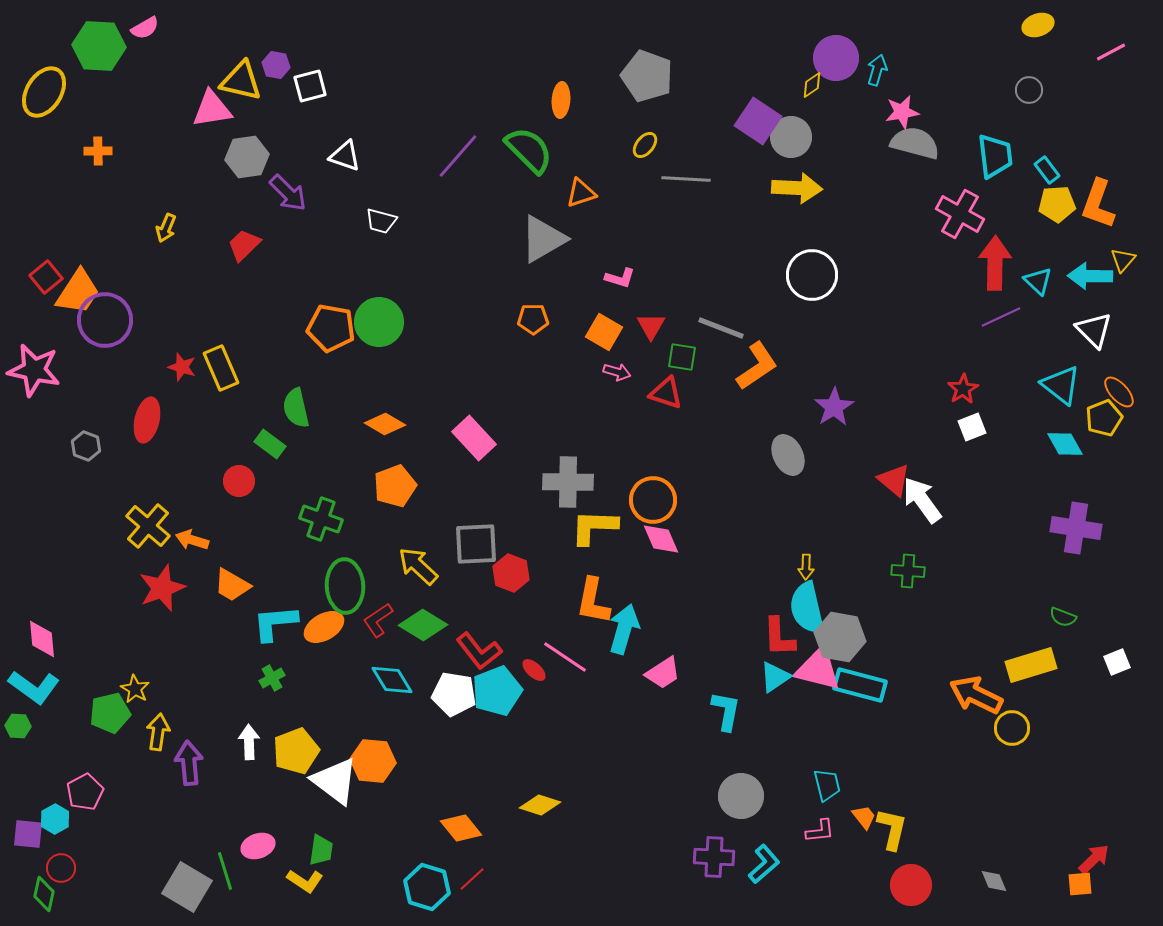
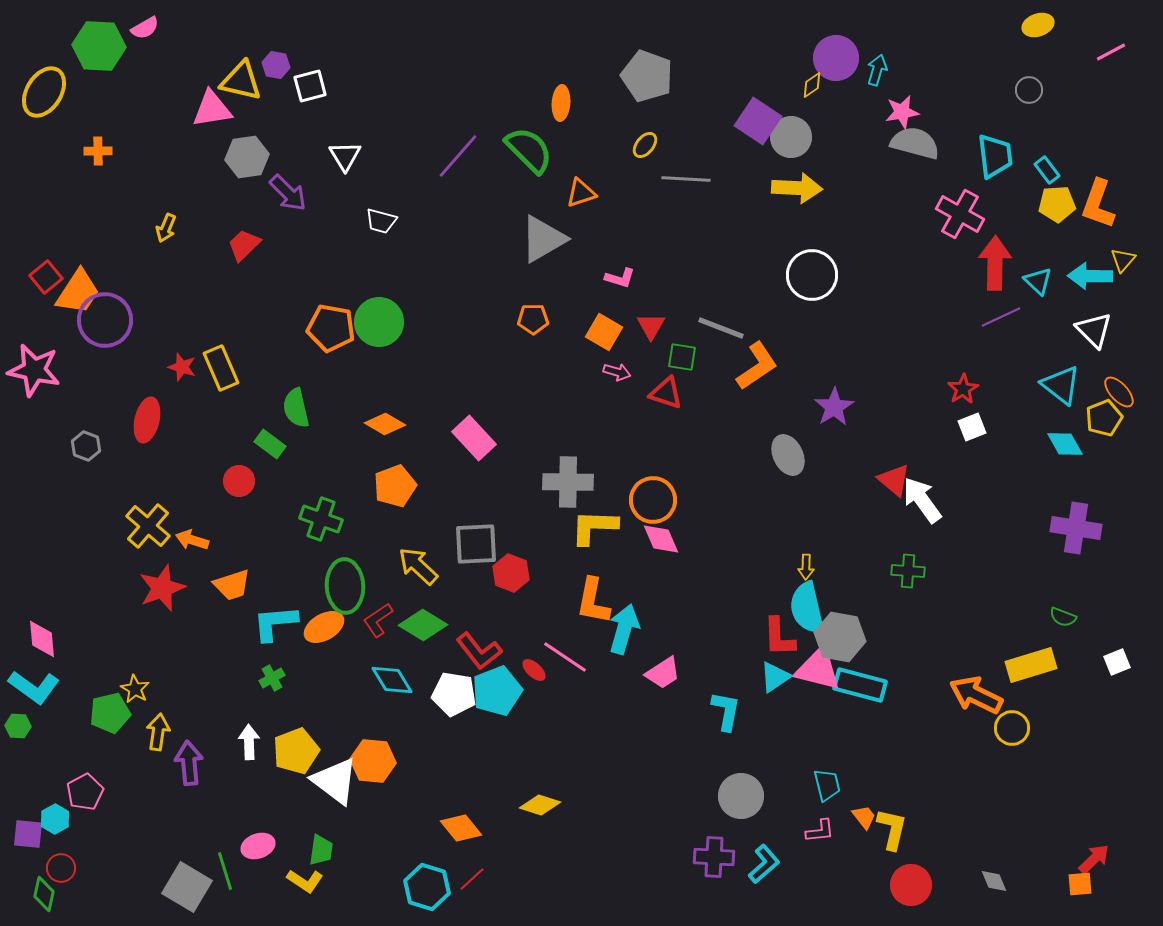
orange ellipse at (561, 100): moved 3 px down
white triangle at (345, 156): rotated 40 degrees clockwise
orange trapezoid at (232, 585): rotated 48 degrees counterclockwise
